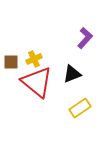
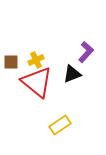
purple L-shape: moved 1 px right, 14 px down
yellow cross: moved 2 px right, 1 px down
yellow rectangle: moved 20 px left, 17 px down
